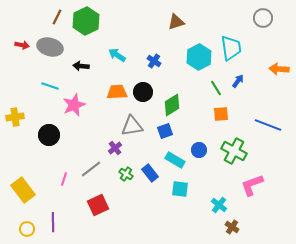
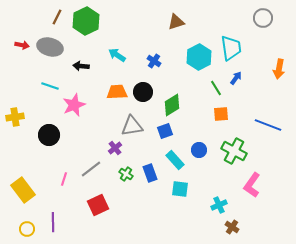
orange arrow at (279, 69): rotated 84 degrees counterclockwise
blue arrow at (238, 81): moved 2 px left, 3 px up
cyan rectangle at (175, 160): rotated 18 degrees clockwise
blue rectangle at (150, 173): rotated 18 degrees clockwise
pink L-shape at (252, 185): rotated 35 degrees counterclockwise
cyan cross at (219, 205): rotated 28 degrees clockwise
